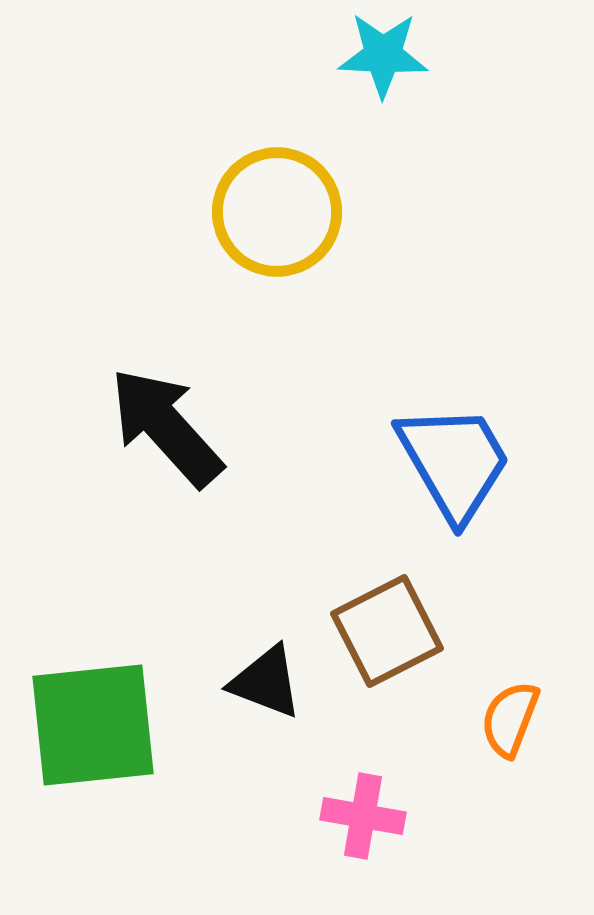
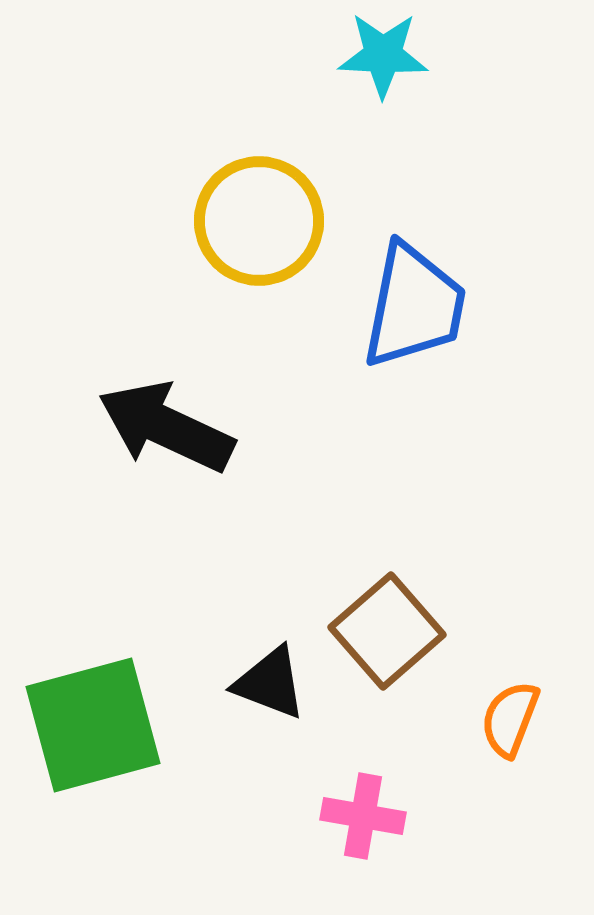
yellow circle: moved 18 px left, 9 px down
black arrow: rotated 23 degrees counterclockwise
blue trapezoid: moved 40 px left, 156 px up; rotated 41 degrees clockwise
brown square: rotated 14 degrees counterclockwise
black triangle: moved 4 px right, 1 px down
green square: rotated 9 degrees counterclockwise
